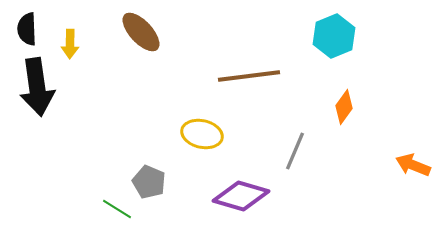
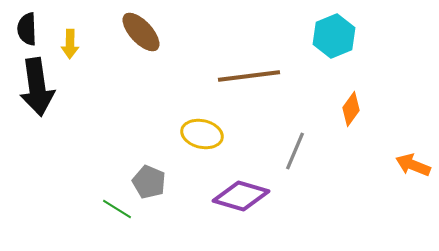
orange diamond: moved 7 px right, 2 px down
